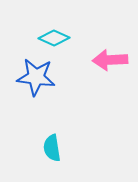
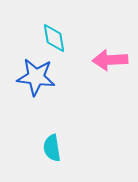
cyan diamond: rotated 56 degrees clockwise
